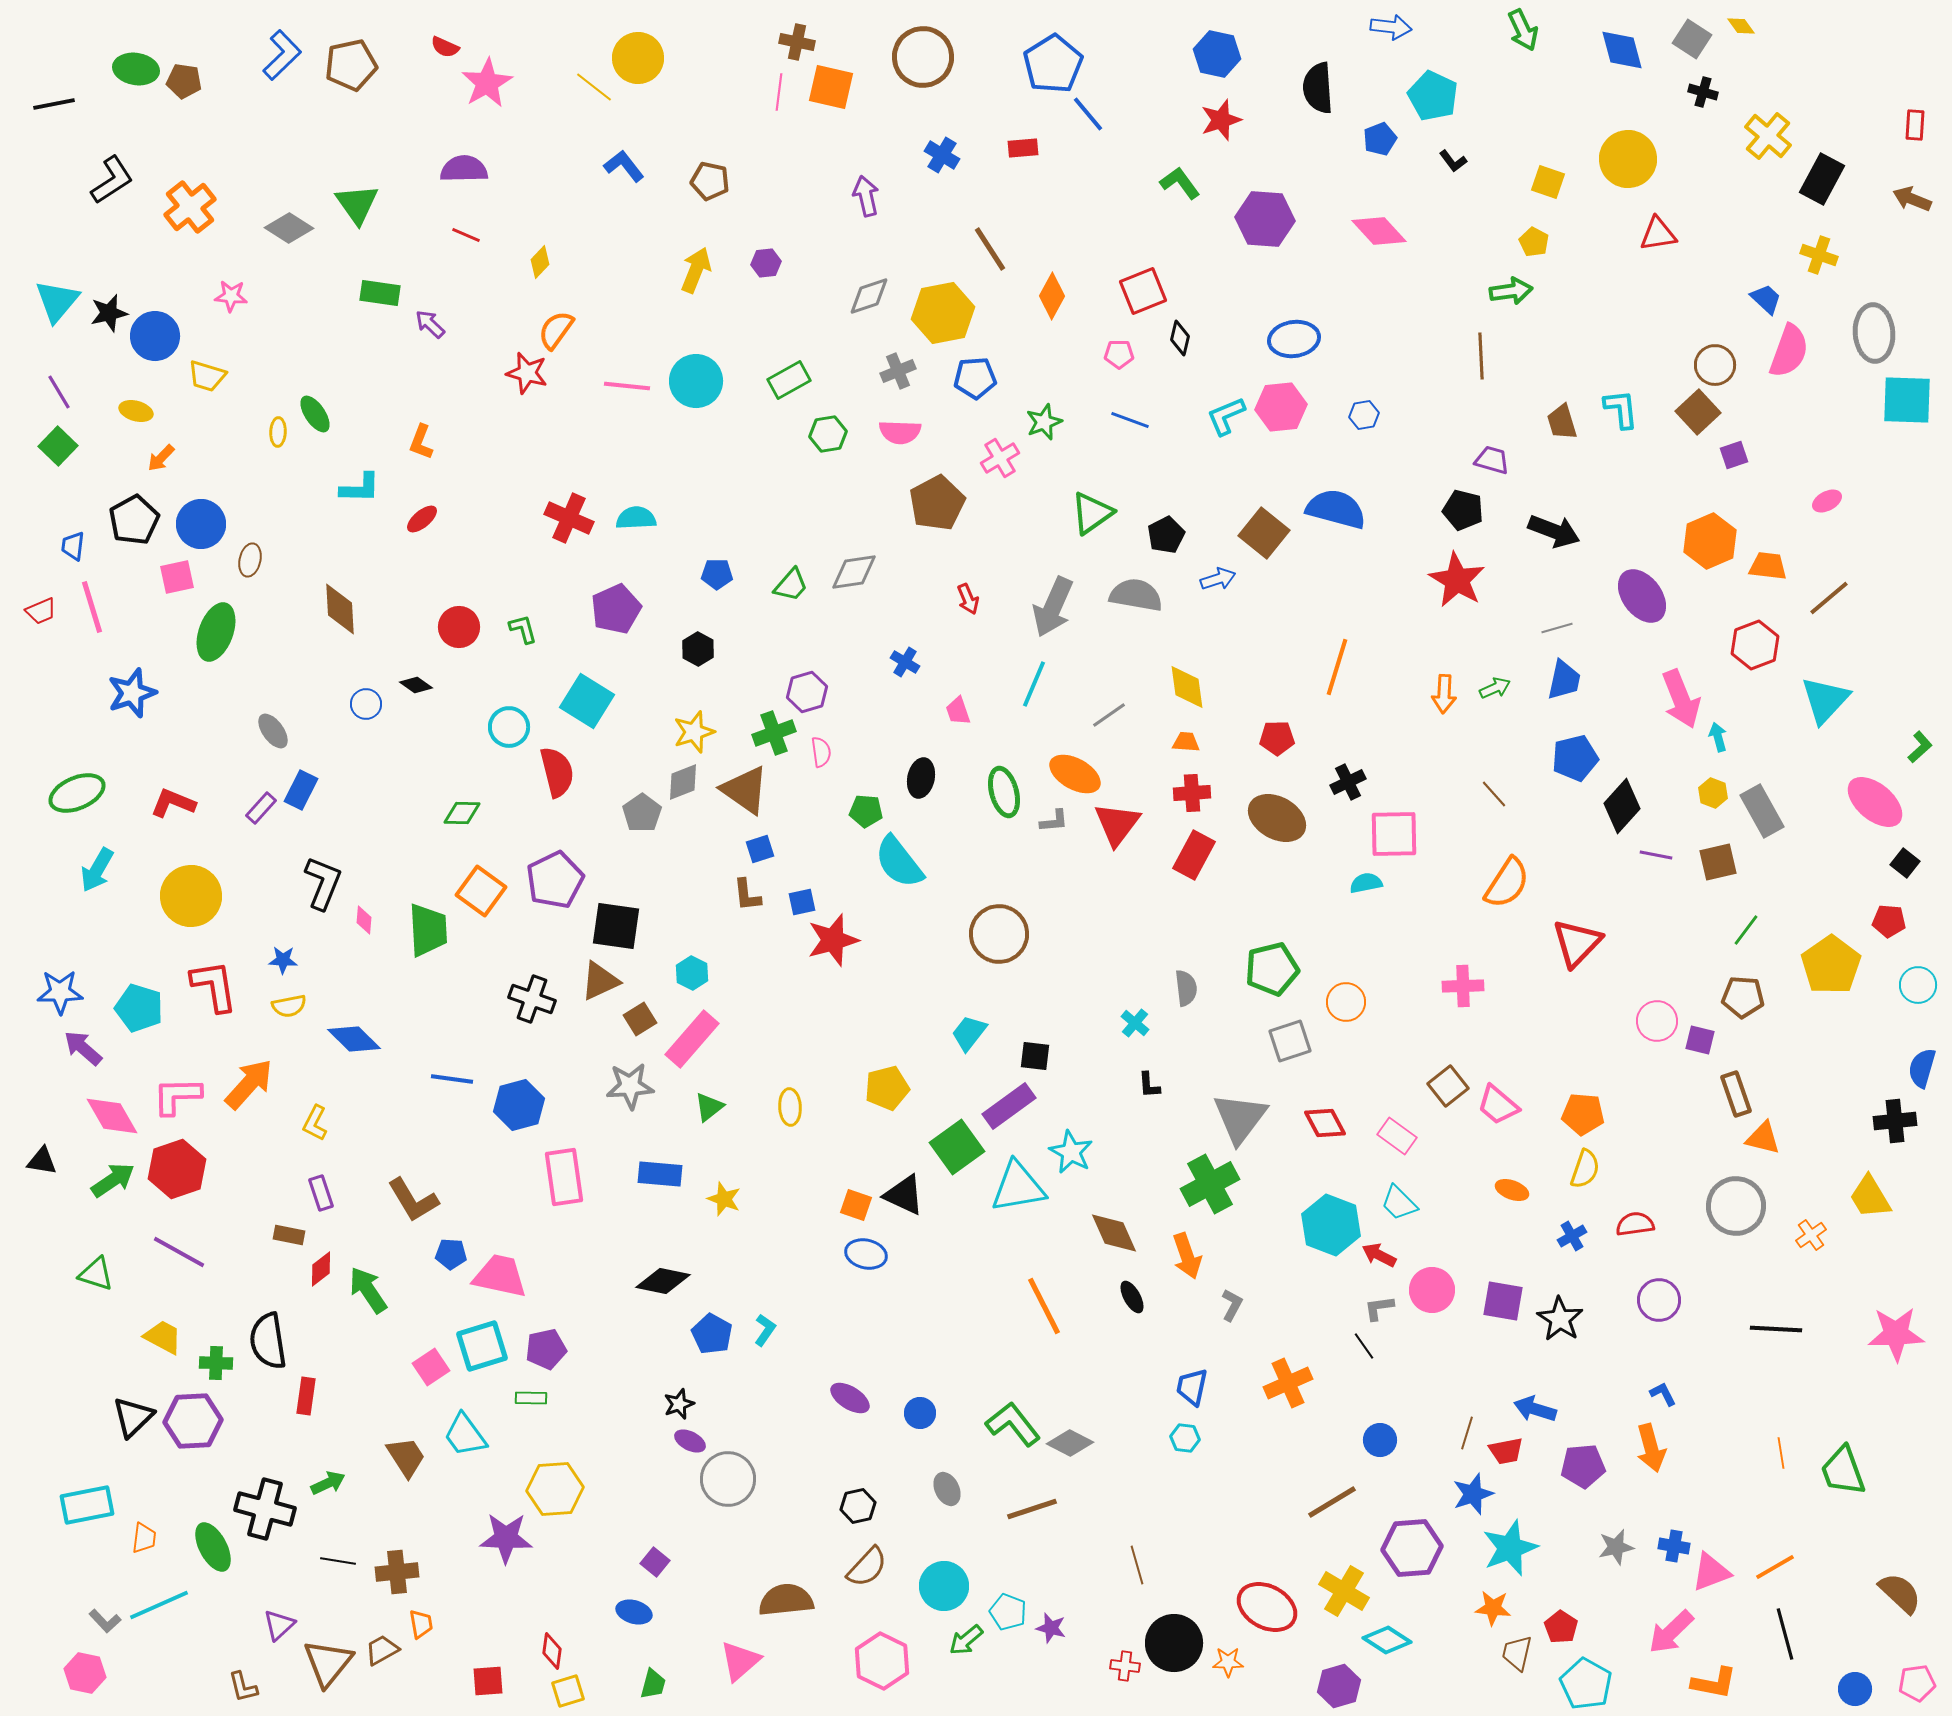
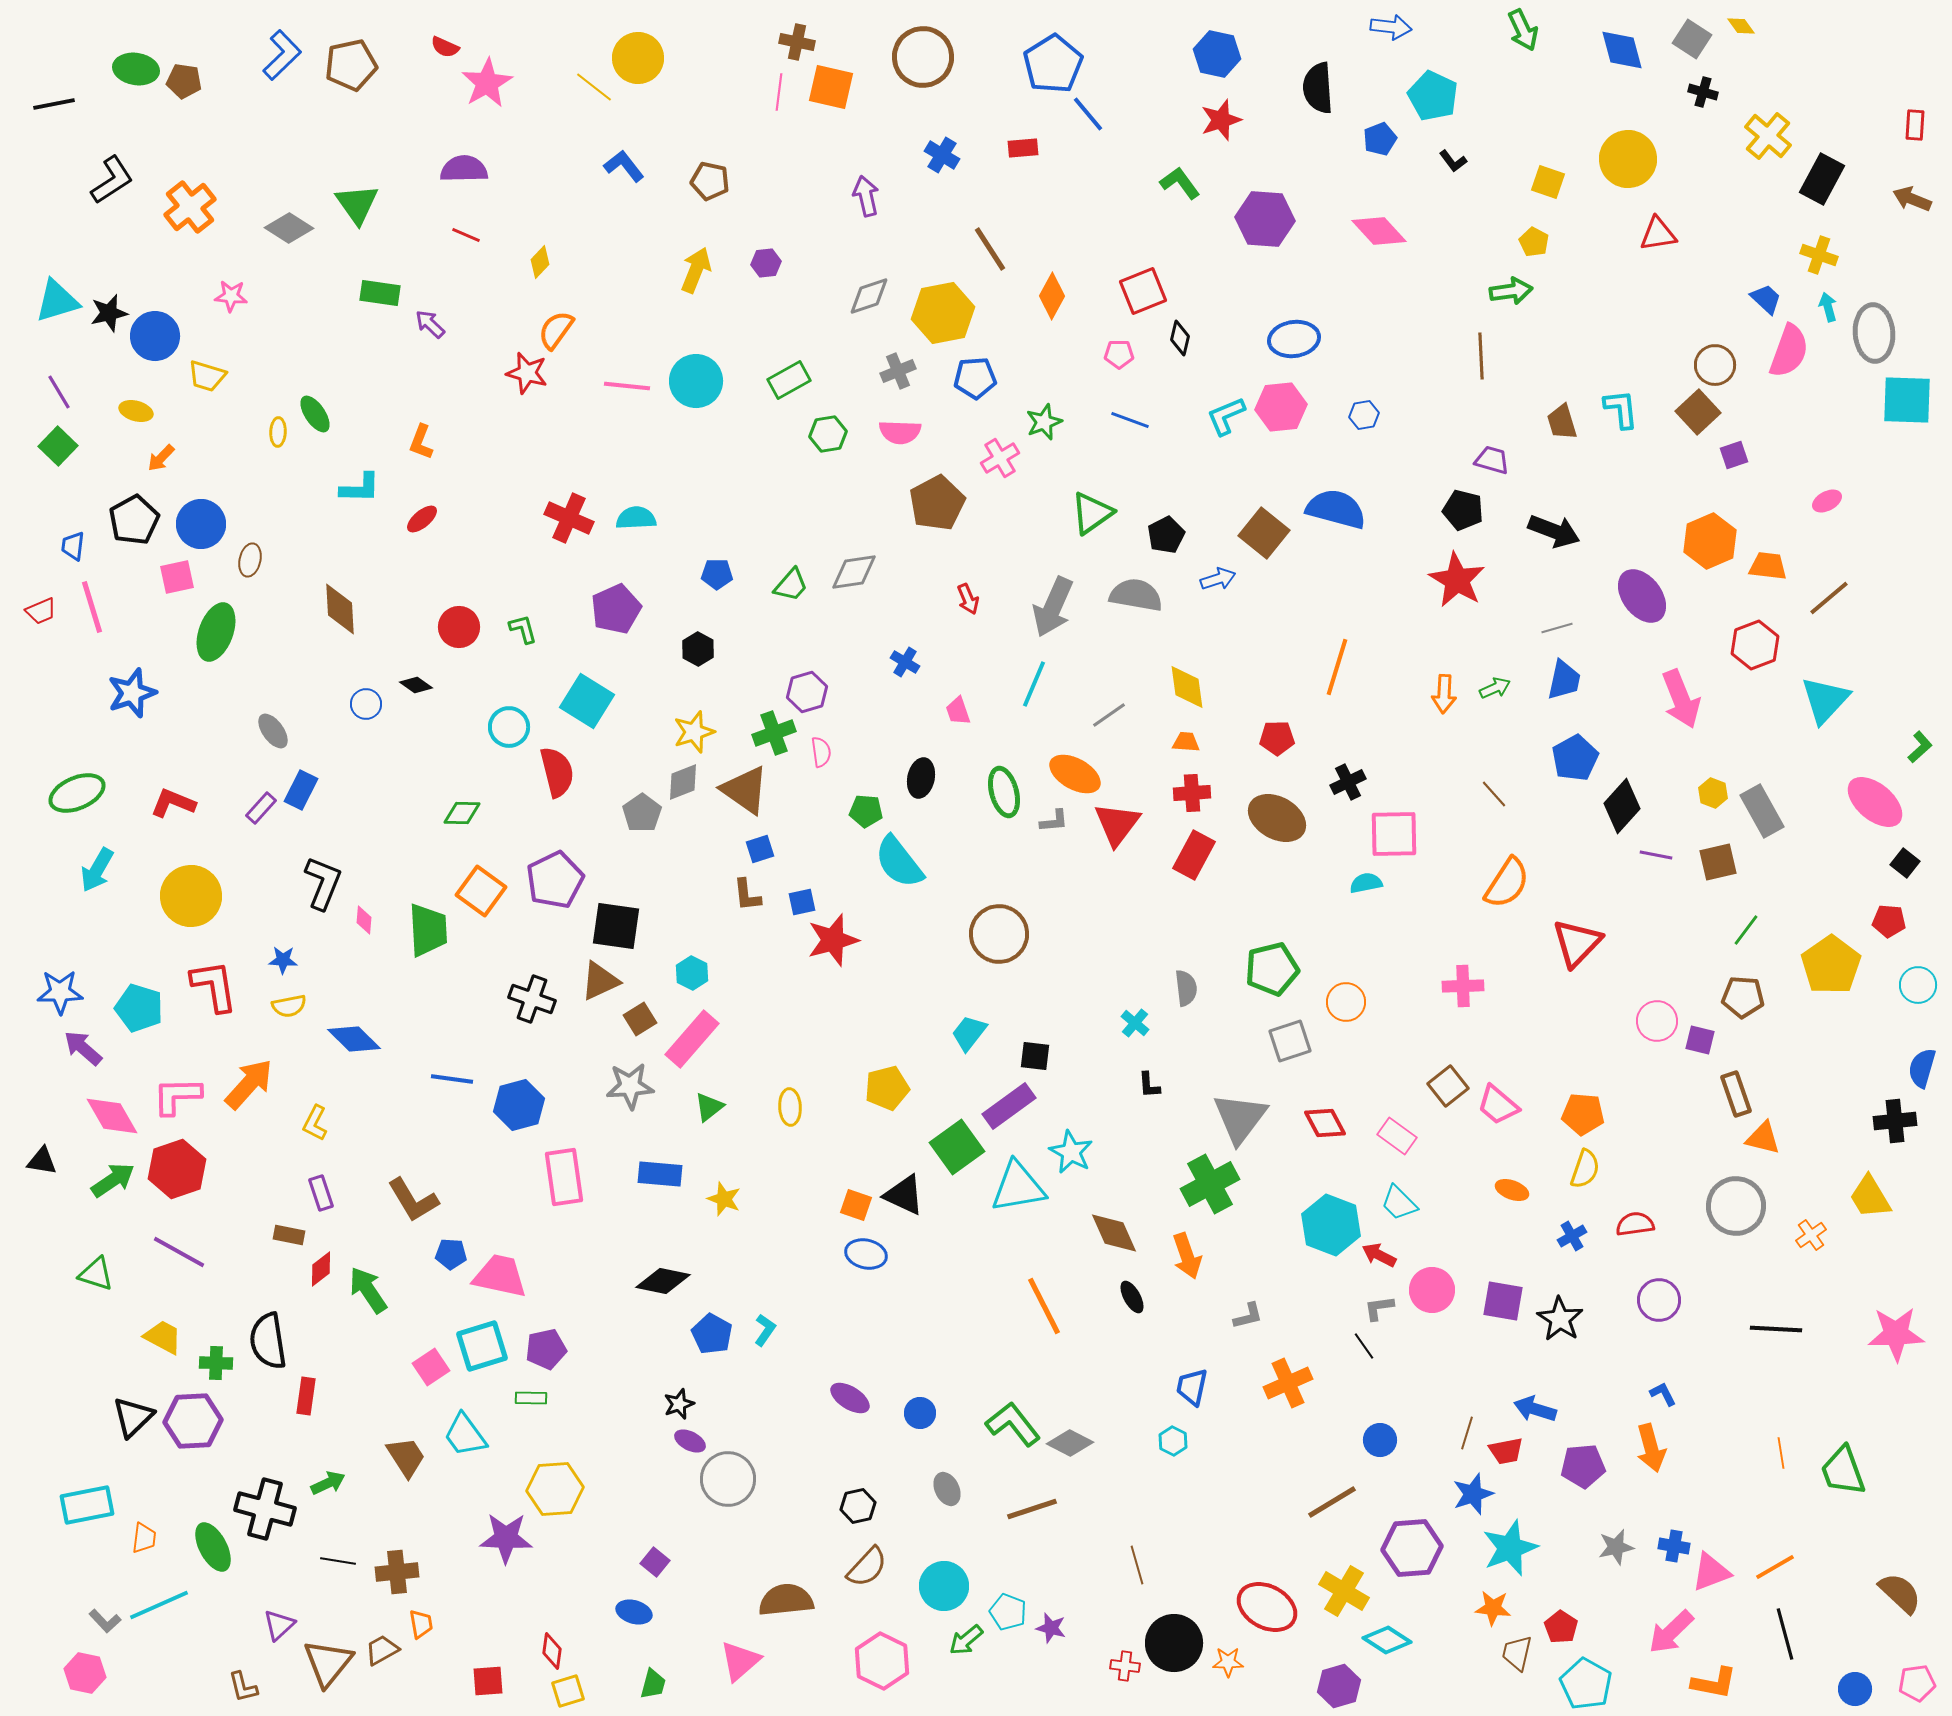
cyan triangle at (57, 301): rotated 33 degrees clockwise
cyan arrow at (1718, 737): moved 110 px right, 430 px up
blue pentagon at (1575, 758): rotated 15 degrees counterclockwise
gray L-shape at (1232, 1305): moved 16 px right, 11 px down; rotated 48 degrees clockwise
cyan hexagon at (1185, 1438): moved 12 px left, 3 px down; rotated 20 degrees clockwise
